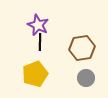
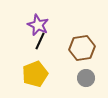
black line: moved 1 px up; rotated 24 degrees clockwise
